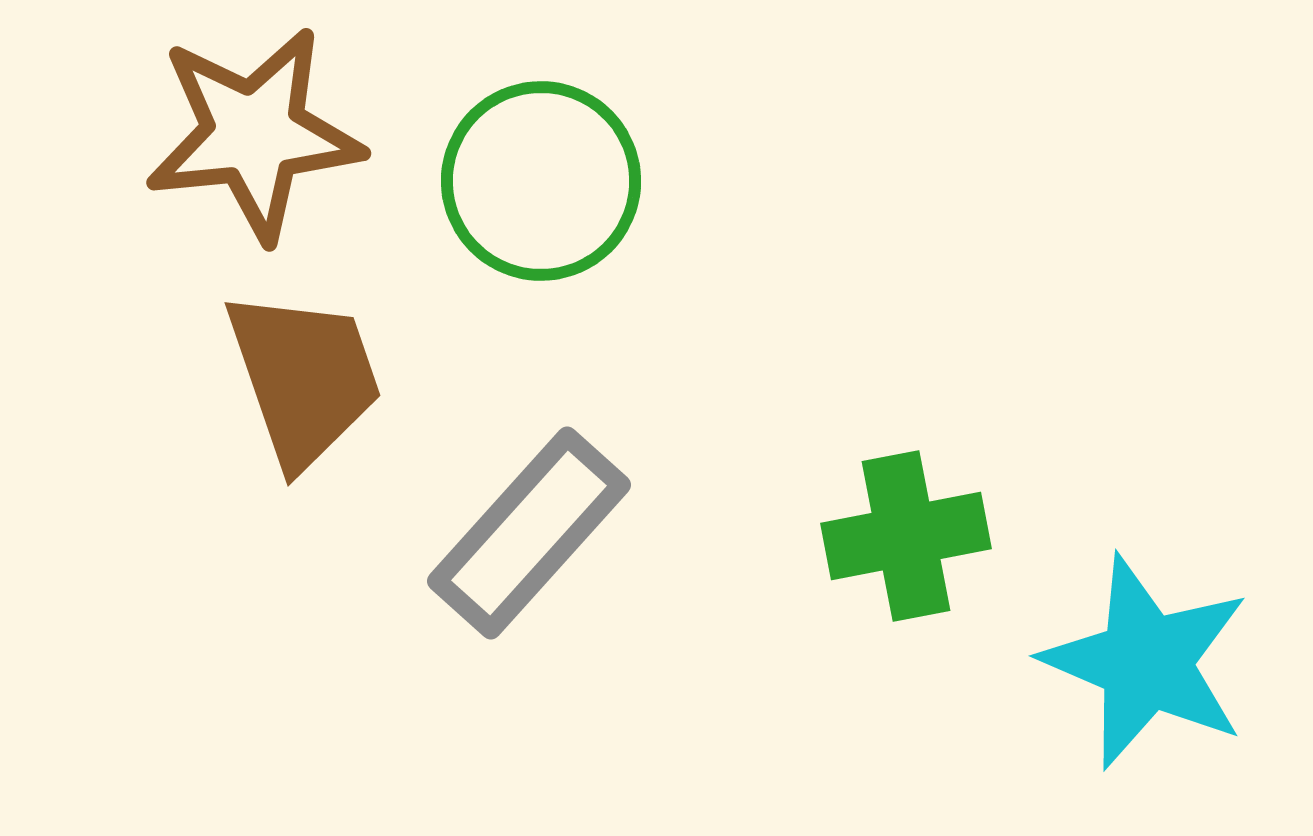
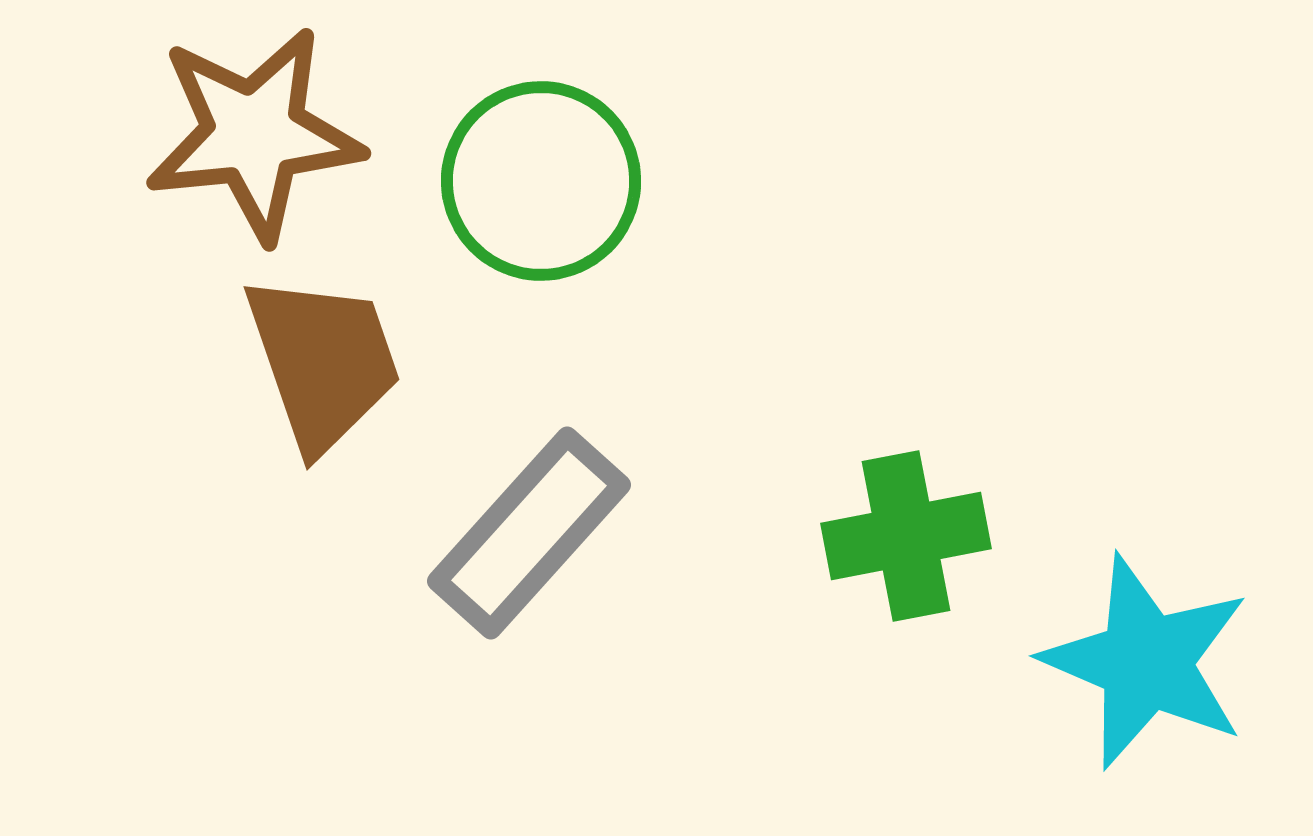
brown trapezoid: moved 19 px right, 16 px up
